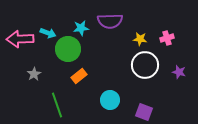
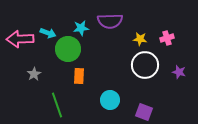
orange rectangle: rotated 49 degrees counterclockwise
